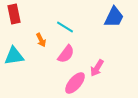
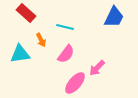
red rectangle: moved 12 px right, 1 px up; rotated 36 degrees counterclockwise
cyan line: rotated 18 degrees counterclockwise
cyan triangle: moved 6 px right, 2 px up
pink arrow: rotated 12 degrees clockwise
